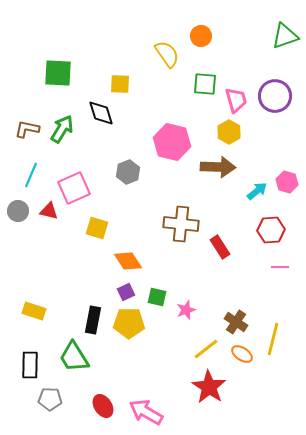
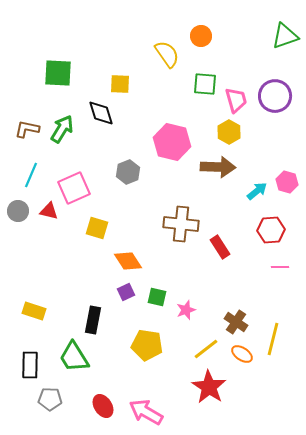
yellow pentagon at (129, 323): moved 18 px right, 22 px down; rotated 8 degrees clockwise
